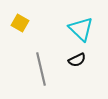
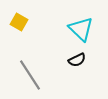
yellow square: moved 1 px left, 1 px up
gray line: moved 11 px left, 6 px down; rotated 20 degrees counterclockwise
